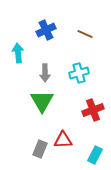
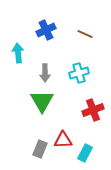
cyan rectangle: moved 10 px left, 2 px up
